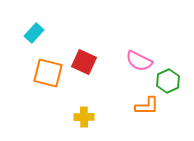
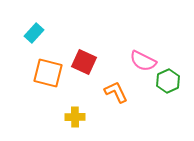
pink semicircle: moved 4 px right
orange L-shape: moved 31 px left, 14 px up; rotated 115 degrees counterclockwise
yellow cross: moved 9 px left
